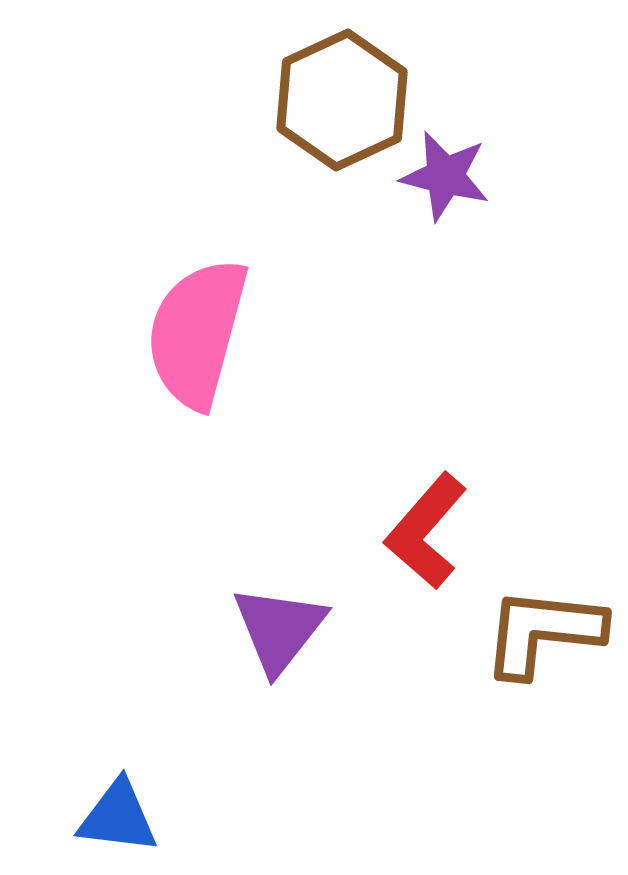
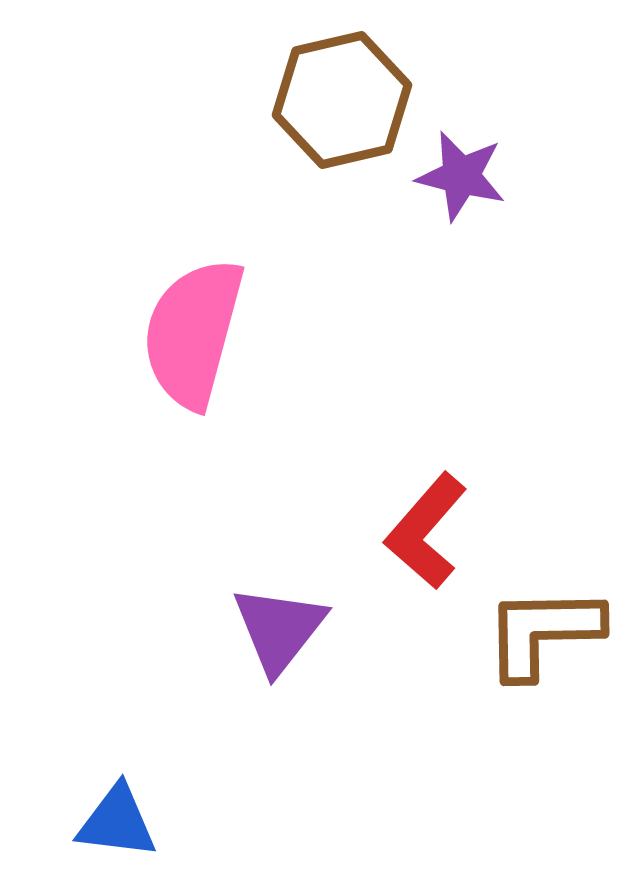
brown hexagon: rotated 12 degrees clockwise
purple star: moved 16 px right
pink semicircle: moved 4 px left
brown L-shape: rotated 7 degrees counterclockwise
blue triangle: moved 1 px left, 5 px down
